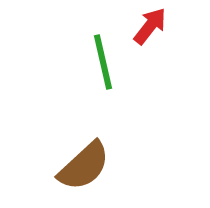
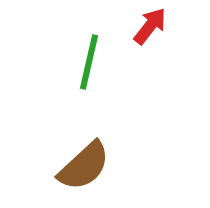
green line: moved 14 px left; rotated 26 degrees clockwise
